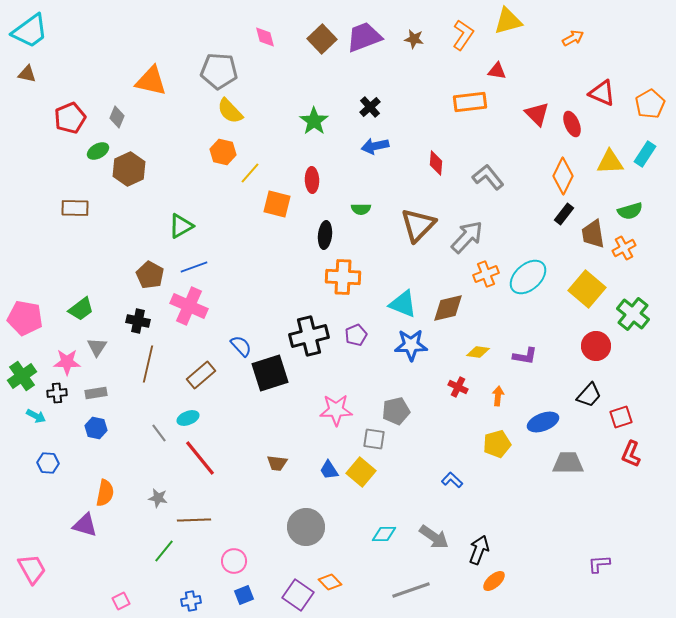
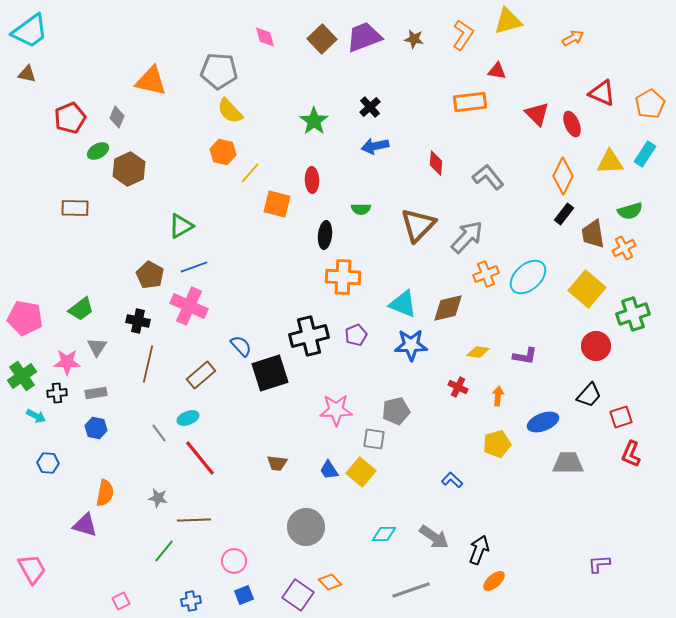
green cross at (633, 314): rotated 32 degrees clockwise
